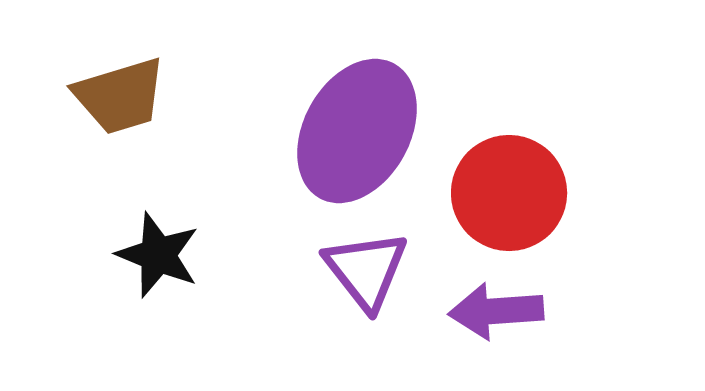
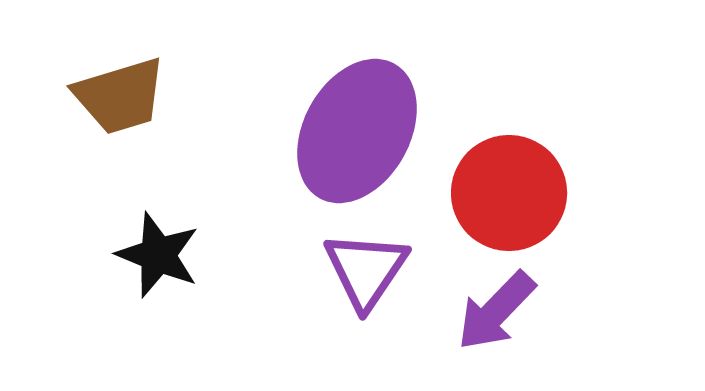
purple triangle: rotated 12 degrees clockwise
purple arrow: rotated 42 degrees counterclockwise
